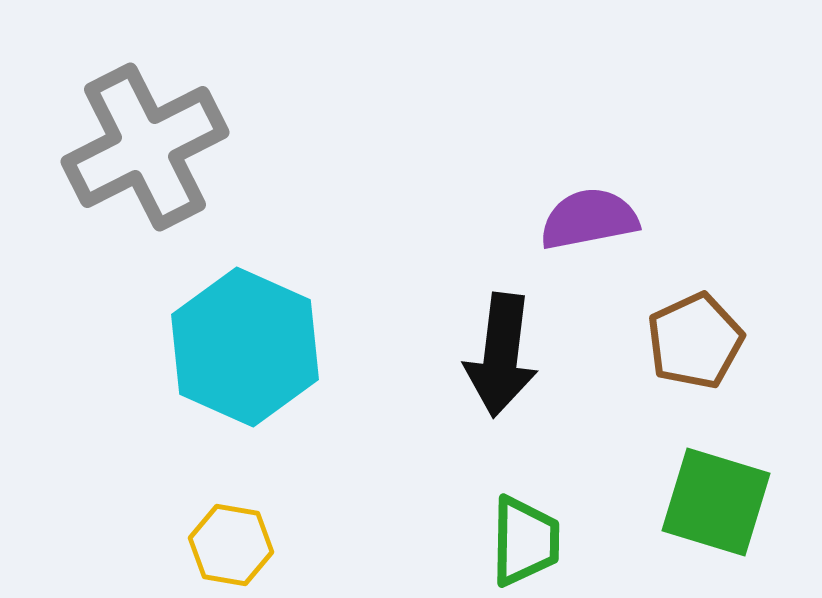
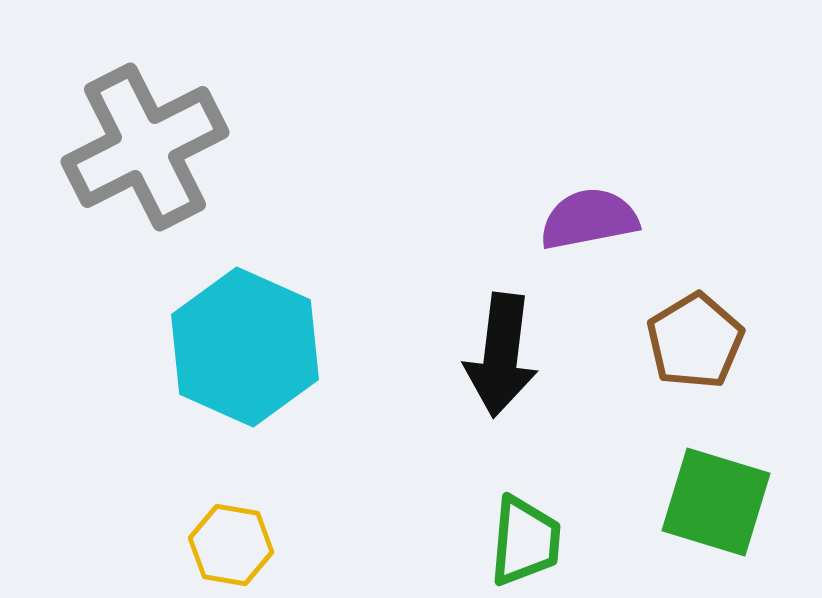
brown pentagon: rotated 6 degrees counterclockwise
green trapezoid: rotated 4 degrees clockwise
